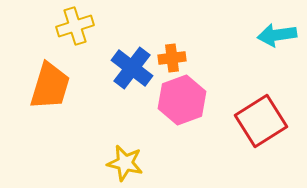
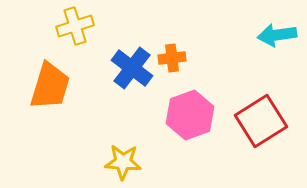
pink hexagon: moved 8 px right, 15 px down
yellow star: moved 2 px left, 1 px up; rotated 9 degrees counterclockwise
